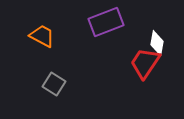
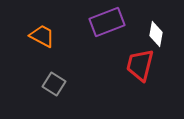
purple rectangle: moved 1 px right
white diamond: moved 1 px left, 9 px up
red trapezoid: moved 5 px left, 2 px down; rotated 20 degrees counterclockwise
